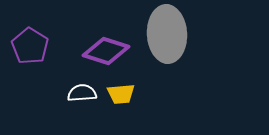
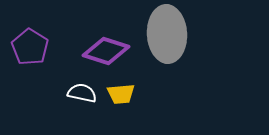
purple pentagon: moved 1 px down
white semicircle: rotated 16 degrees clockwise
